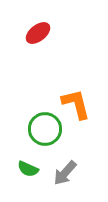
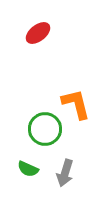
gray arrow: rotated 24 degrees counterclockwise
